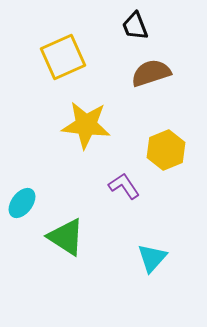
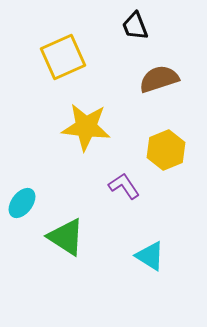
brown semicircle: moved 8 px right, 6 px down
yellow star: moved 2 px down
cyan triangle: moved 2 px left, 2 px up; rotated 40 degrees counterclockwise
